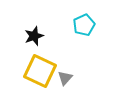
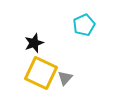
black star: moved 7 px down
yellow square: moved 1 px right, 2 px down
